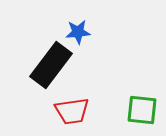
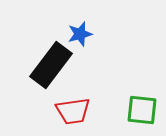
blue star: moved 2 px right, 2 px down; rotated 10 degrees counterclockwise
red trapezoid: moved 1 px right
